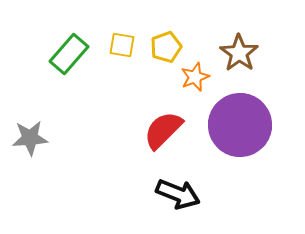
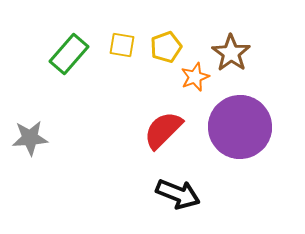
brown star: moved 8 px left
purple circle: moved 2 px down
